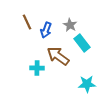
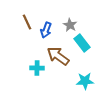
cyan star: moved 2 px left, 3 px up
